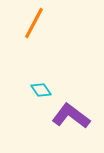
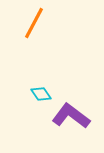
cyan diamond: moved 4 px down
